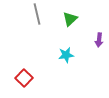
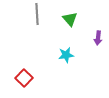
gray line: rotated 10 degrees clockwise
green triangle: rotated 28 degrees counterclockwise
purple arrow: moved 1 px left, 2 px up
